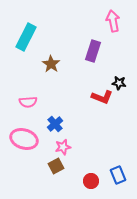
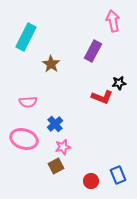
purple rectangle: rotated 10 degrees clockwise
black star: rotated 16 degrees counterclockwise
